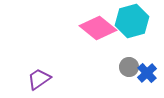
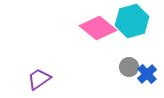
blue cross: moved 1 px down
